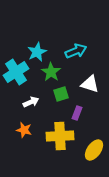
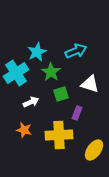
cyan cross: moved 1 px down
yellow cross: moved 1 px left, 1 px up
